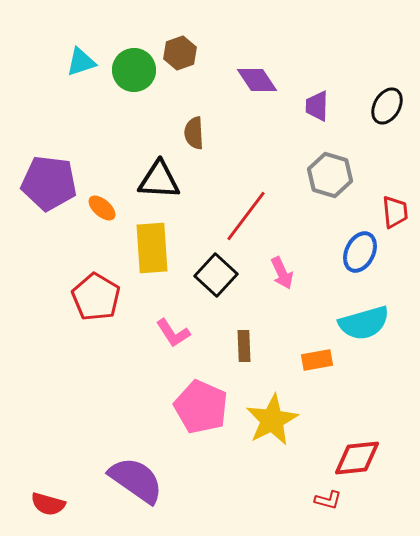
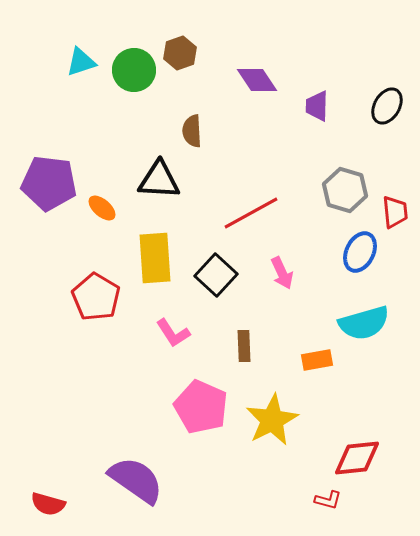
brown semicircle: moved 2 px left, 2 px up
gray hexagon: moved 15 px right, 15 px down
red line: moved 5 px right, 3 px up; rotated 24 degrees clockwise
yellow rectangle: moved 3 px right, 10 px down
